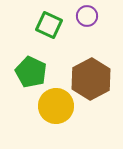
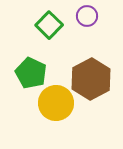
green square: rotated 20 degrees clockwise
green pentagon: moved 1 px down
yellow circle: moved 3 px up
